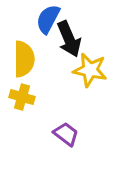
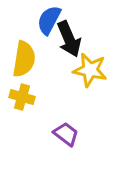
blue semicircle: moved 1 px right, 1 px down
yellow semicircle: rotated 9 degrees clockwise
